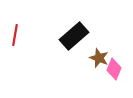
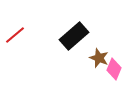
red line: rotated 40 degrees clockwise
